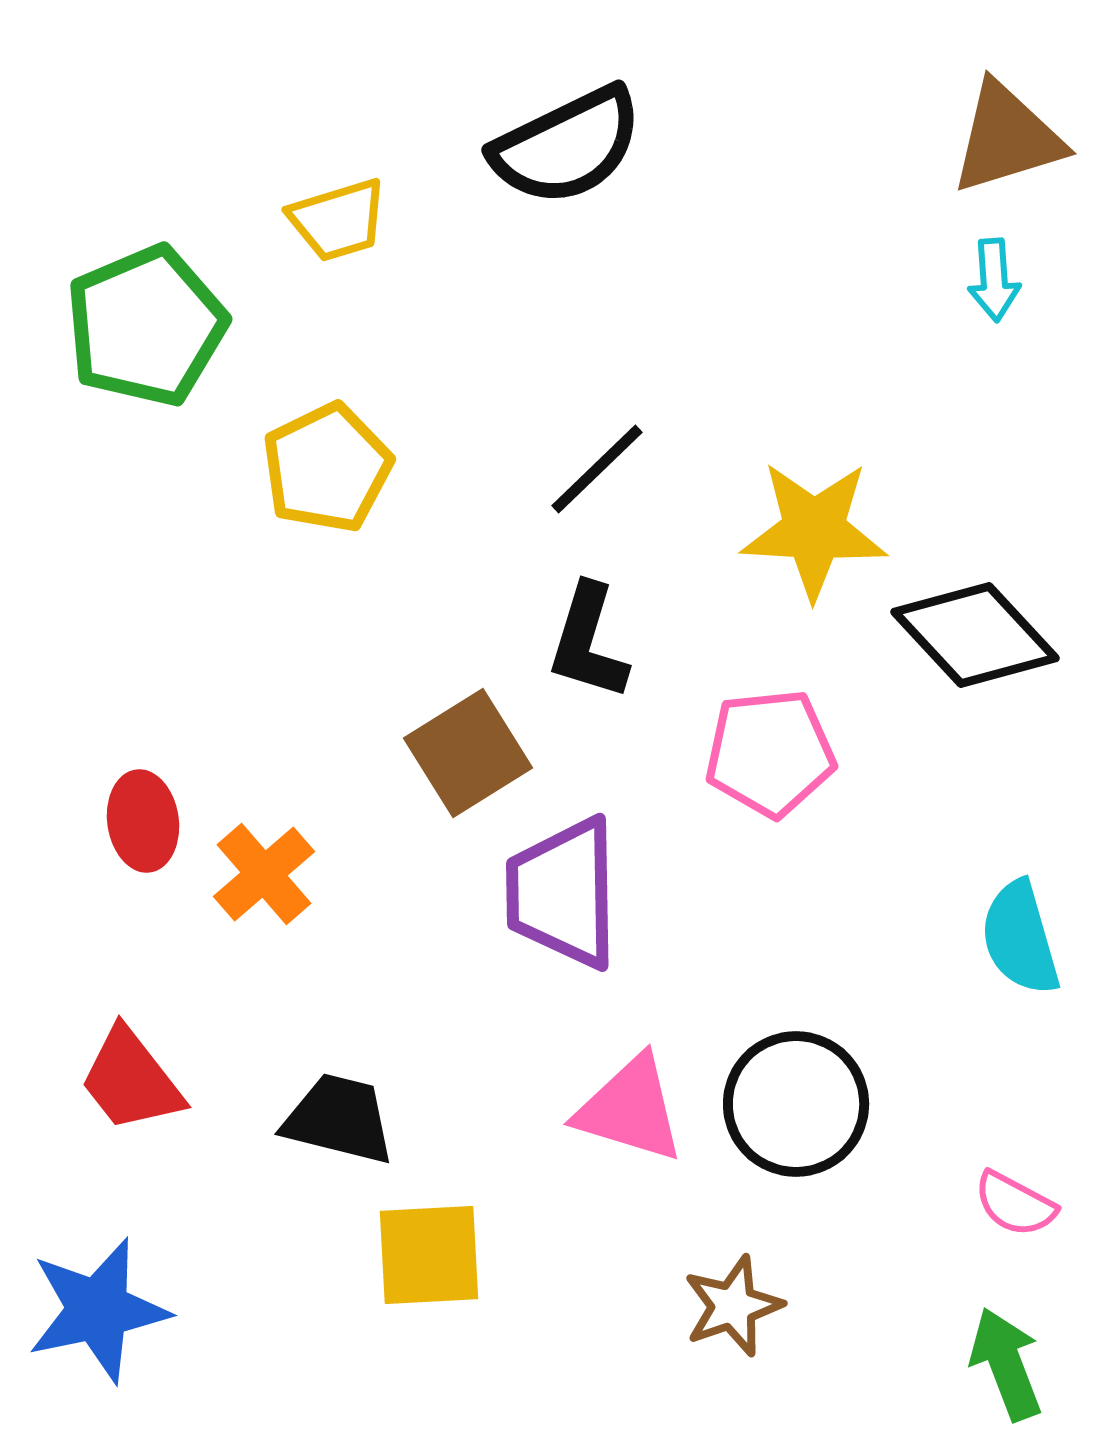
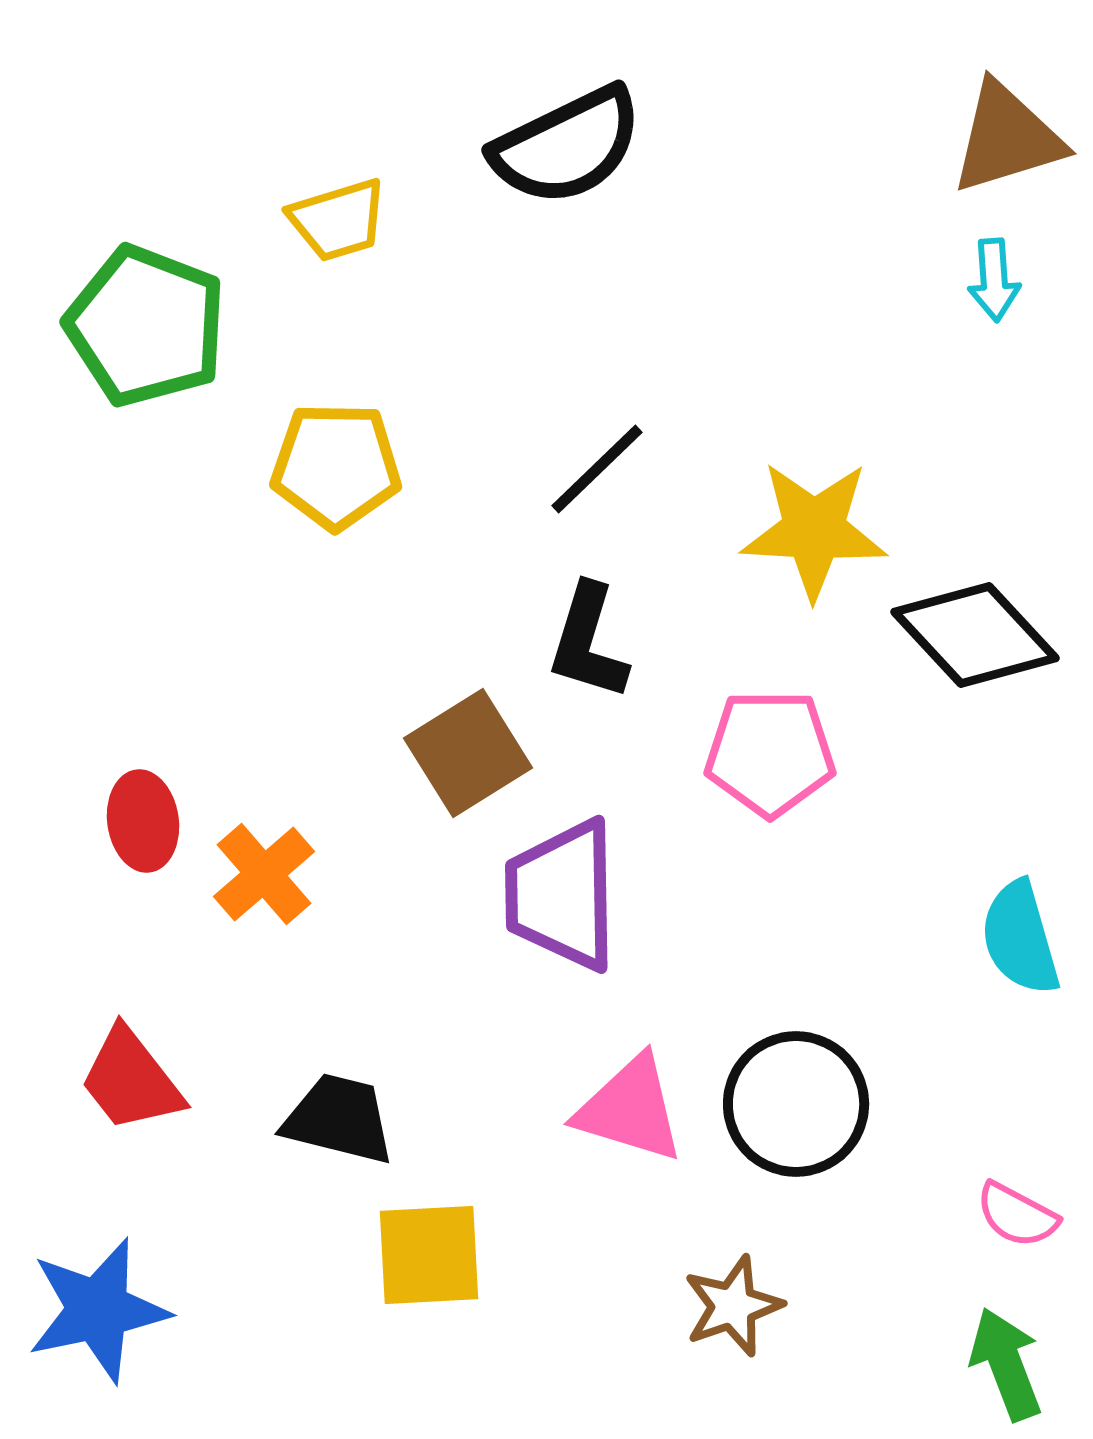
green pentagon: rotated 28 degrees counterclockwise
yellow pentagon: moved 9 px right, 2 px up; rotated 27 degrees clockwise
pink pentagon: rotated 6 degrees clockwise
purple trapezoid: moved 1 px left, 2 px down
pink semicircle: moved 2 px right, 11 px down
